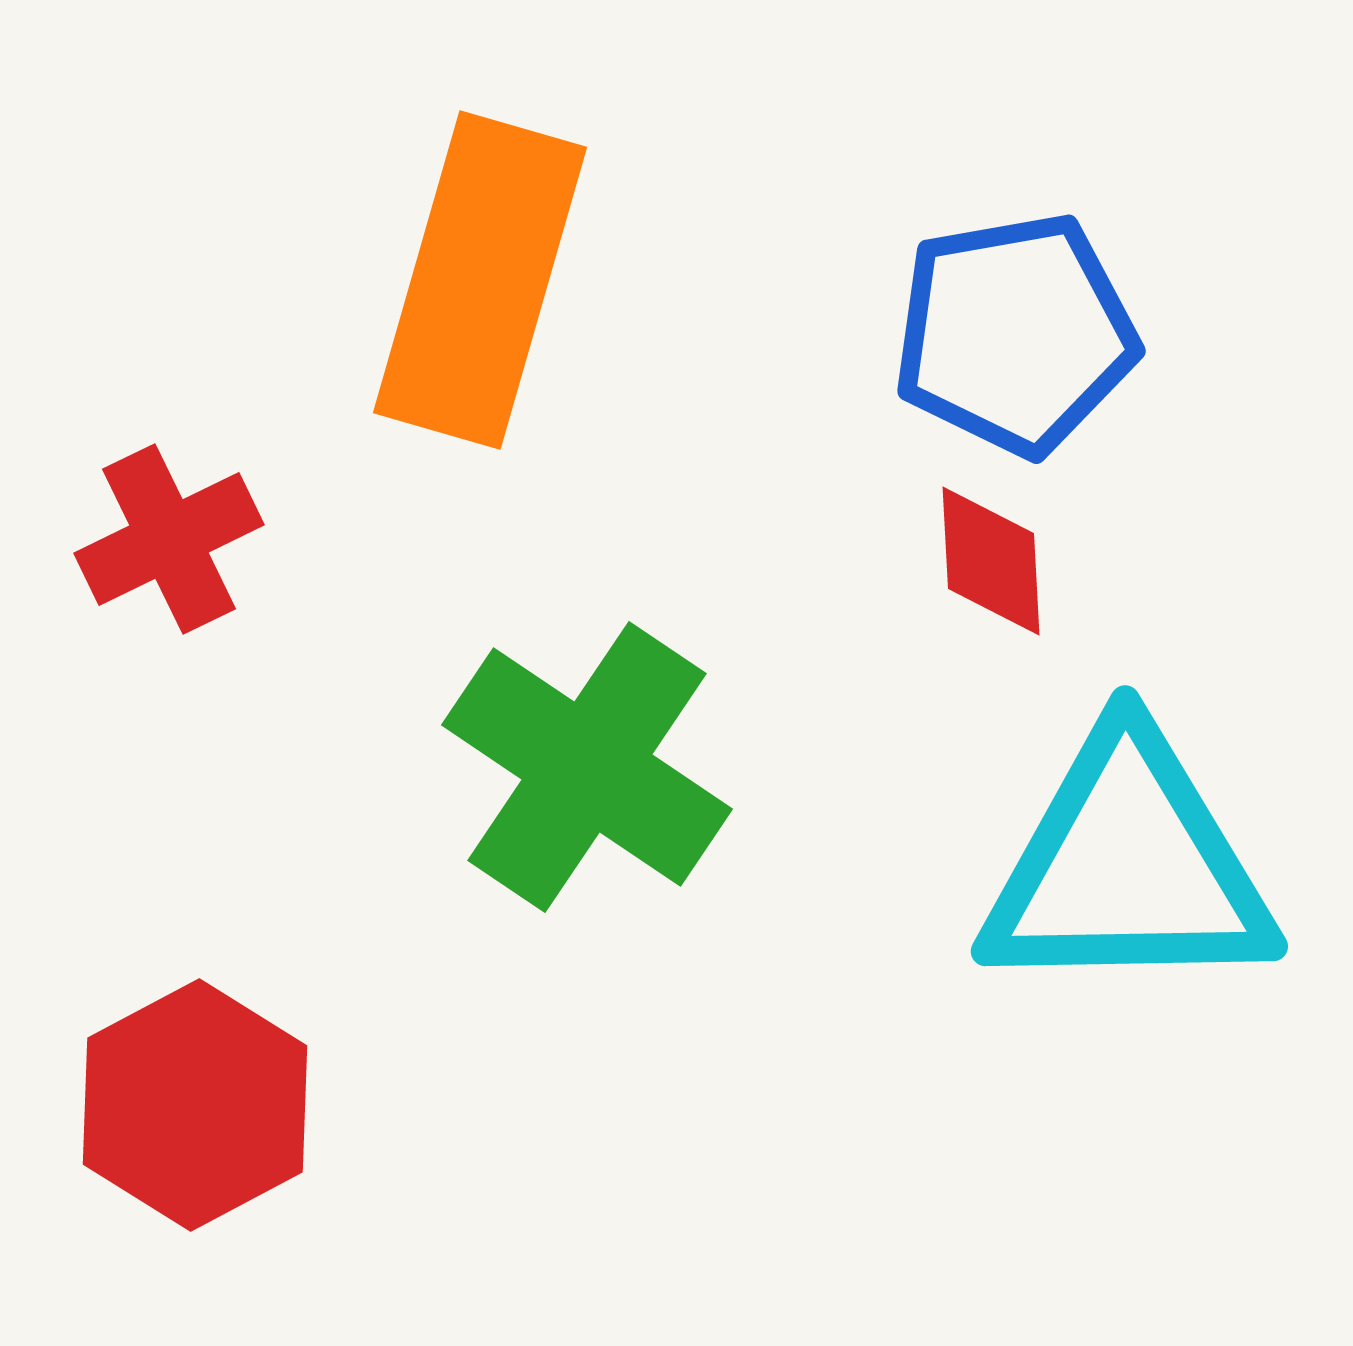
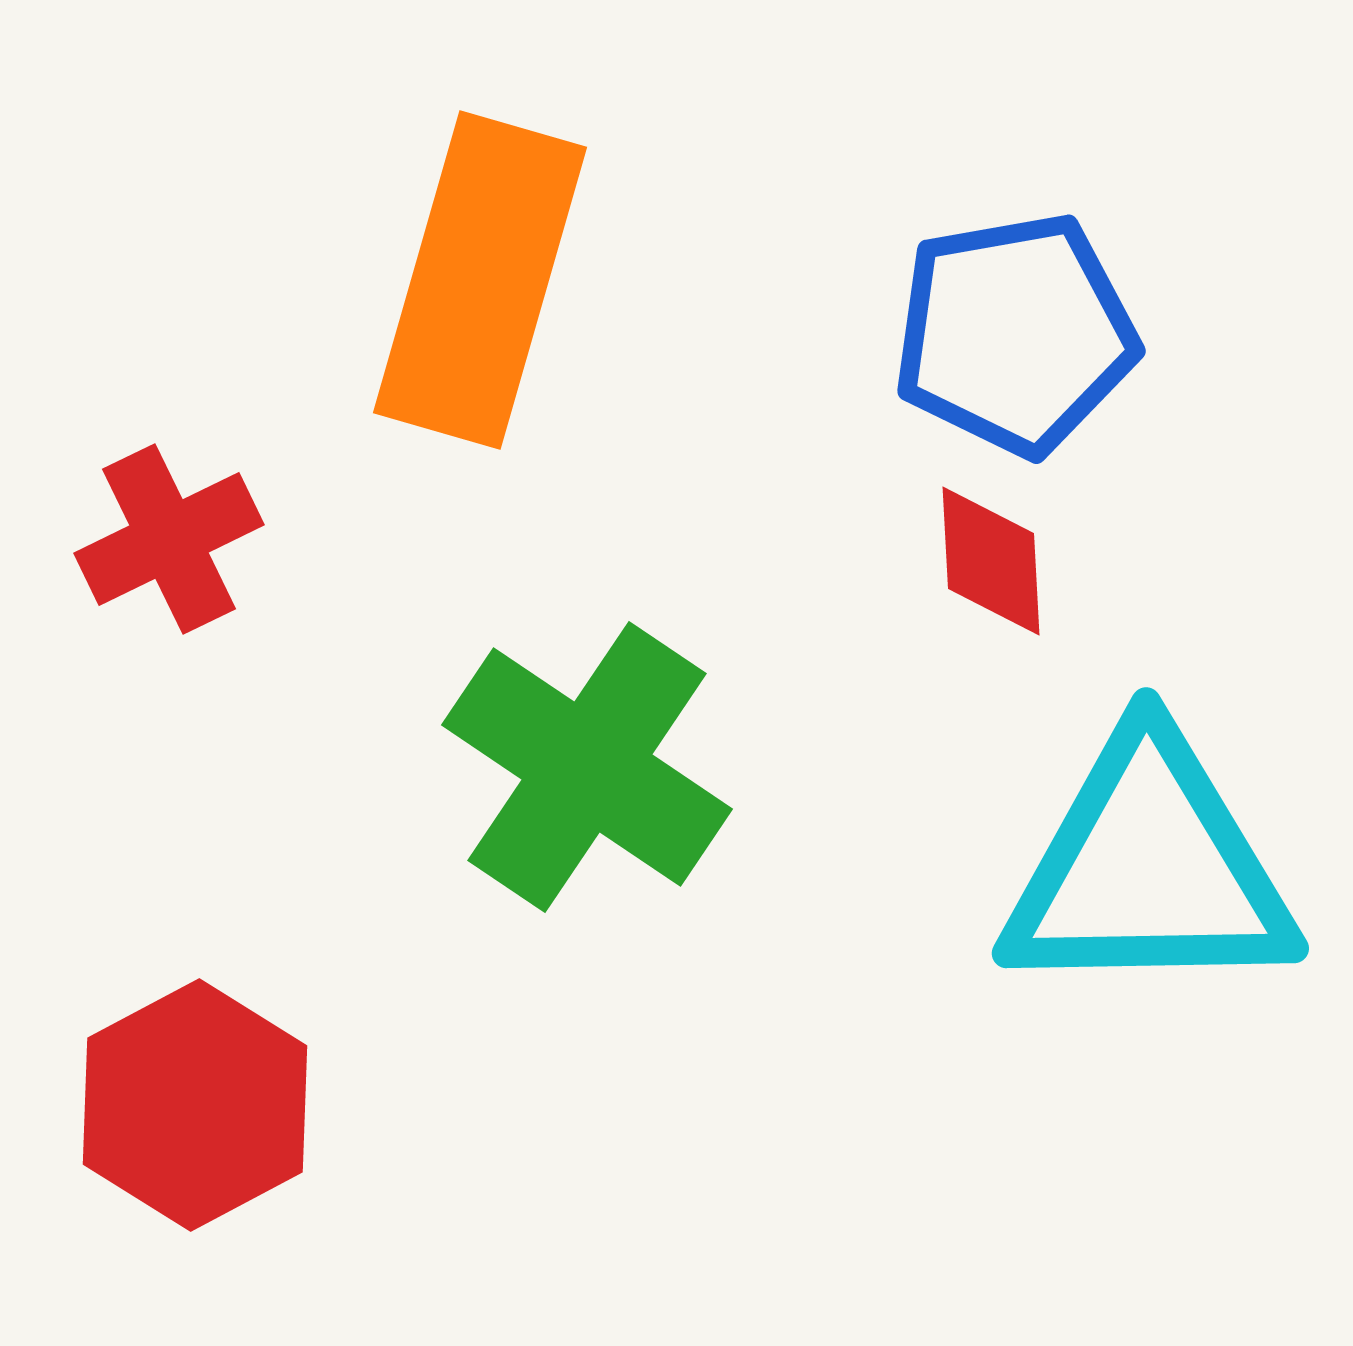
cyan triangle: moved 21 px right, 2 px down
